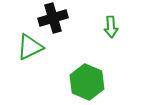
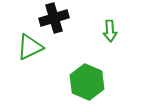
black cross: moved 1 px right
green arrow: moved 1 px left, 4 px down
